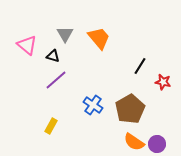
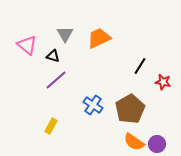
orange trapezoid: rotated 75 degrees counterclockwise
